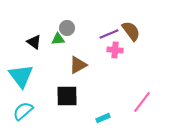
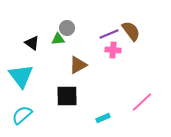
black triangle: moved 2 px left, 1 px down
pink cross: moved 2 px left
pink line: rotated 10 degrees clockwise
cyan semicircle: moved 1 px left, 4 px down
